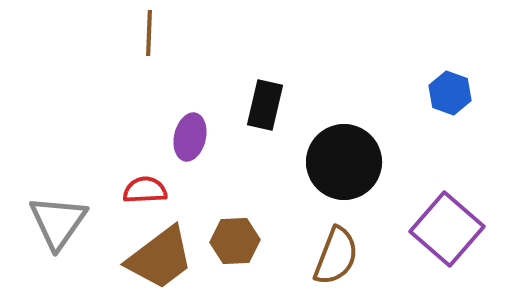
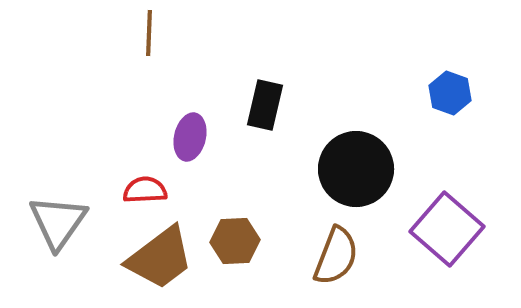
black circle: moved 12 px right, 7 px down
